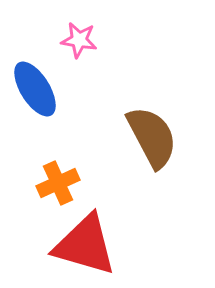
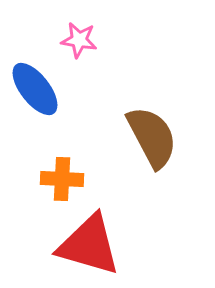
blue ellipse: rotated 6 degrees counterclockwise
orange cross: moved 4 px right, 4 px up; rotated 27 degrees clockwise
red triangle: moved 4 px right
